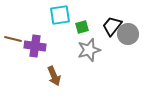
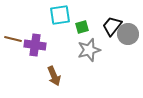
purple cross: moved 1 px up
